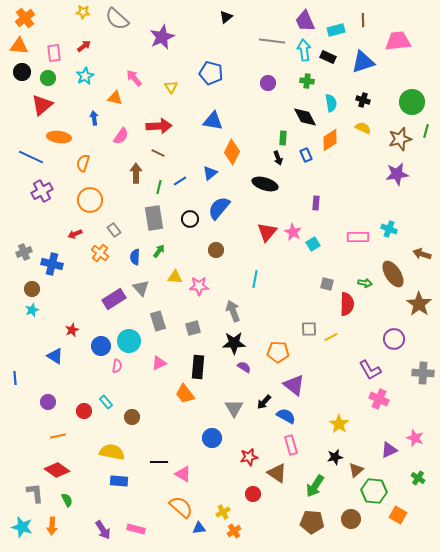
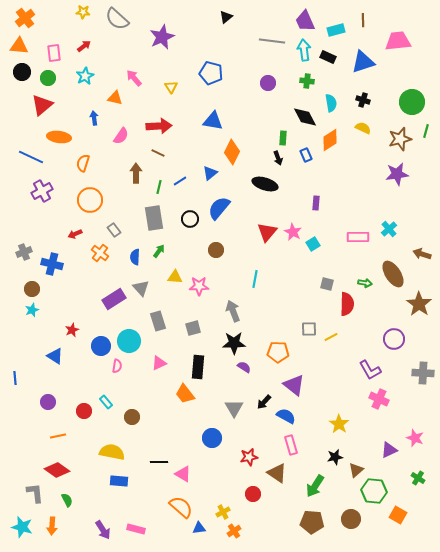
cyan cross at (389, 229): rotated 28 degrees clockwise
